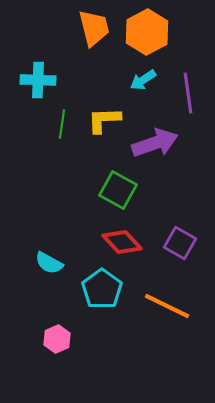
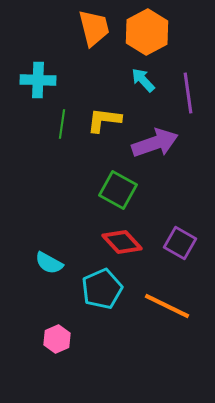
cyan arrow: rotated 80 degrees clockwise
yellow L-shape: rotated 9 degrees clockwise
cyan pentagon: rotated 12 degrees clockwise
